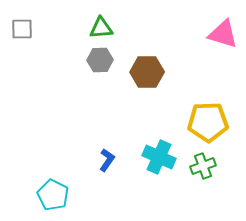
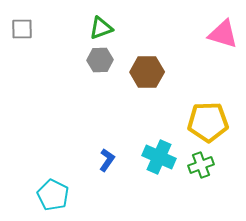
green triangle: rotated 15 degrees counterclockwise
green cross: moved 2 px left, 1 px up
